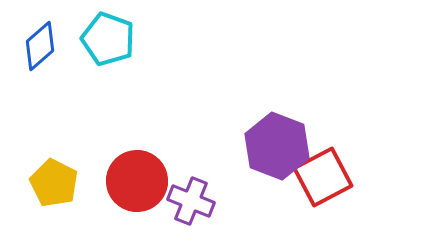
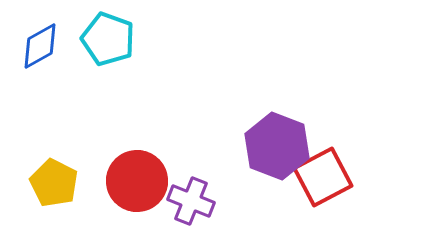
blue diamond: rotated 12 degrees clockwise
